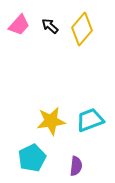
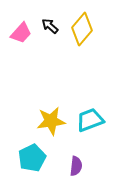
pink trapezoid: moved 2 px right, 8 px down
